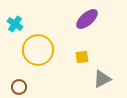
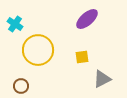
brown circle: moved 2 px right, 1 px up
